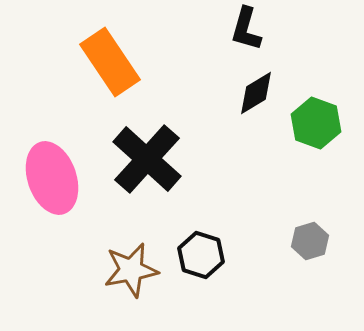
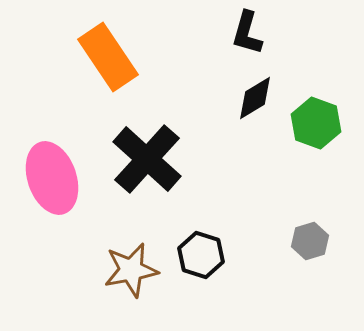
black L-shape: moved 1 px right, 4 px down
orange rectangle: moved 2 px left, 5 px up
black diamond: moved 1 px left, 5 px down
